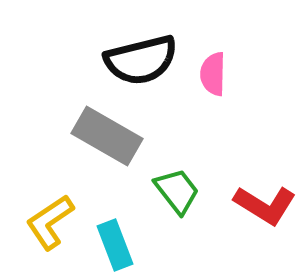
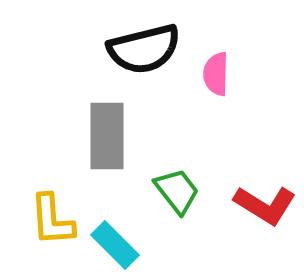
black semicircle: moved 3 px right, 11 px up
pink semicircle: moved 3 px right
gray rectangle: rotated 60 degrees clockwise
yellow L-shape: moved 2 px right, 2 px up; rotated 60 degrees counterclockwise
cyan rectangle: rotated 24 degrees counterclockwise
